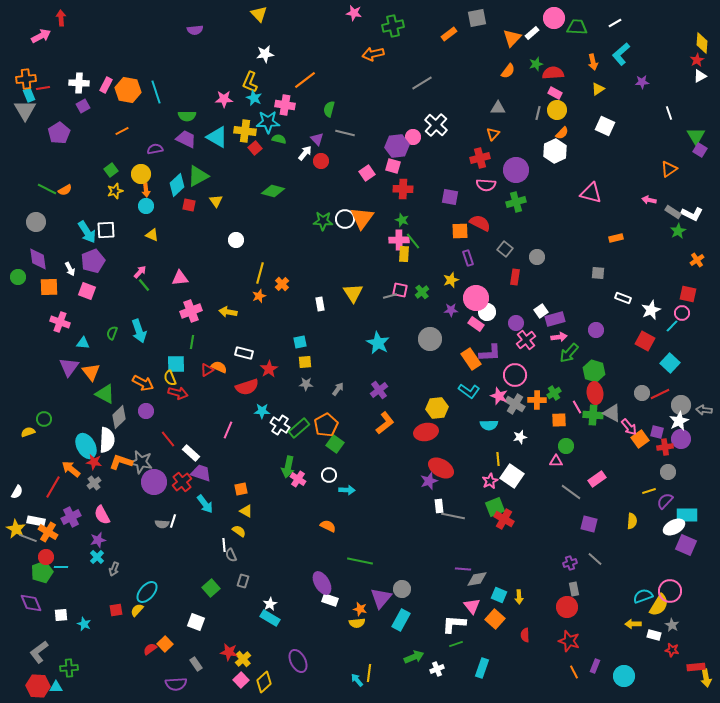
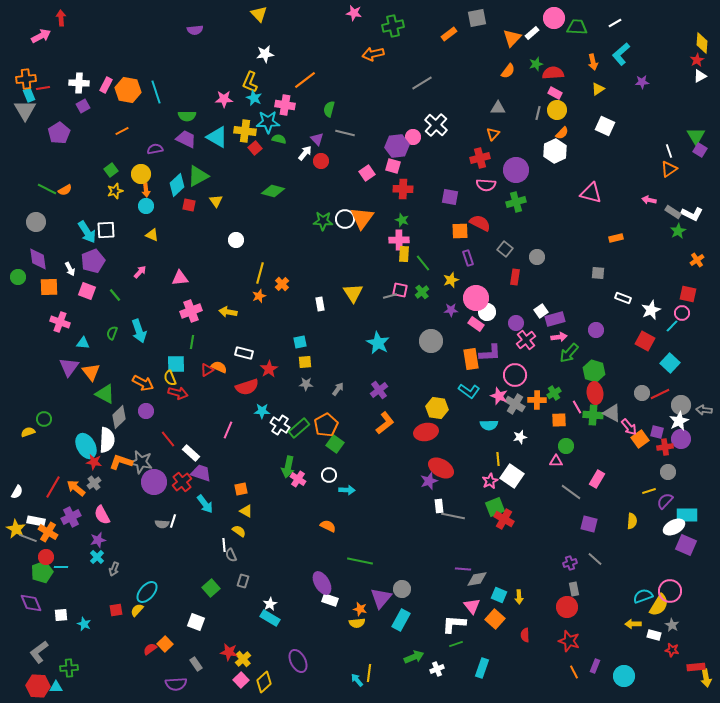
white line at (669, 113): moved 38 px down
green line at (413, 241): moved 10 px right, 22 px down
green line at (144, 285): moved 29 px left, 10 px down
gray circle at (430, 339): moved 1 px right, 2 px down
orange rectangle at (471, 359): rotated 25 degrees clockwise
yellow hexagon at (437, 408): rotated 15 degrees clockwise
orange arrow at (71, 469): moved 5 px right, 19 px down
pink rectangle at (597, 479): rotated 24 degrees counterclockwise
